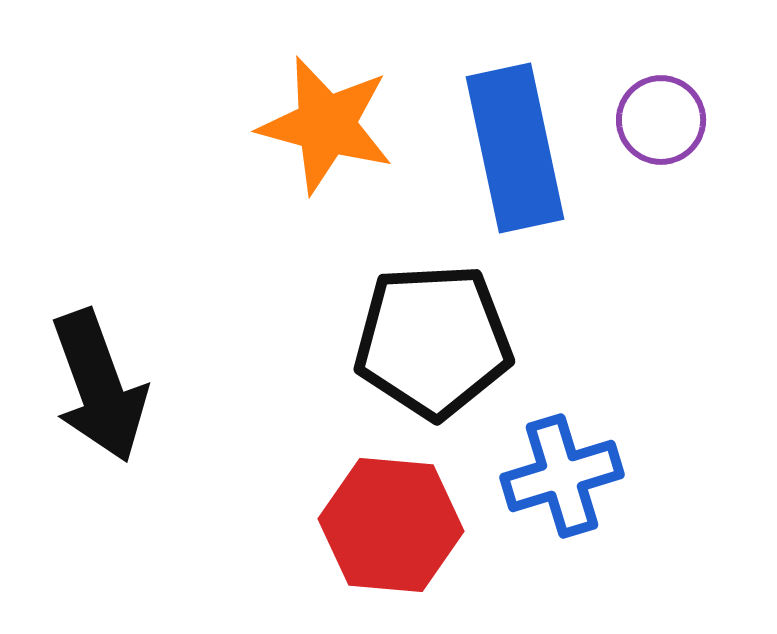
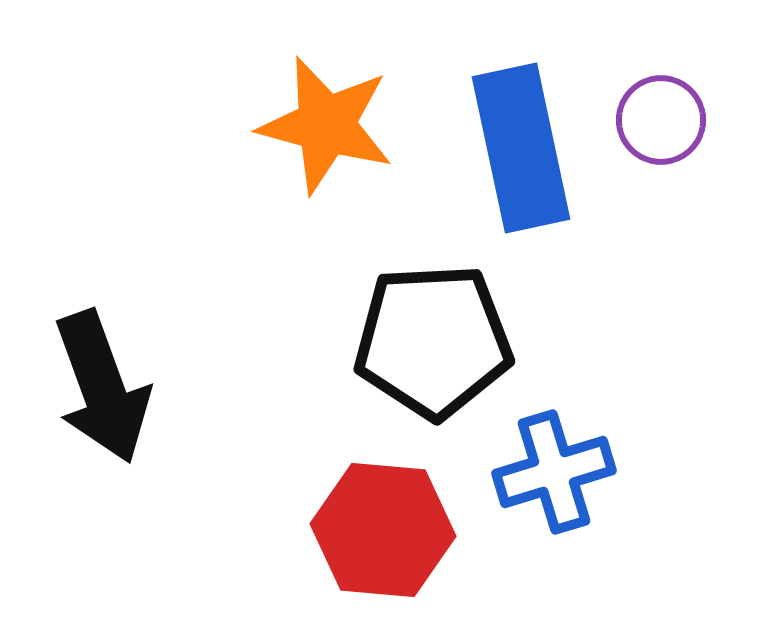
blue rectangle: moved 6 px right
black arrow: moved 3 px right, 1 px down
blue cross: moved 8 px left, 4 px up
red hexagon: moved 8 px left, 5 px down
